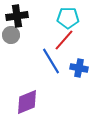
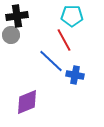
cyan pentagon: moved 4 px right, 2 px up
red line: rotated 70 degrees counterclockwise
blue line: rotated 16 degrees counterclockwise
blue cross: moved 4 px left, 7 px down
